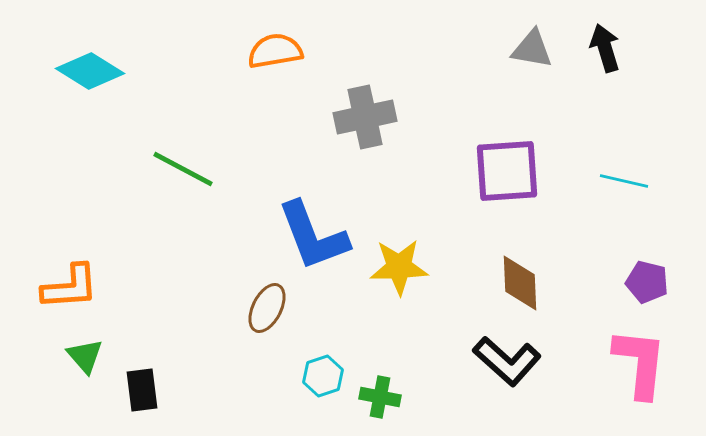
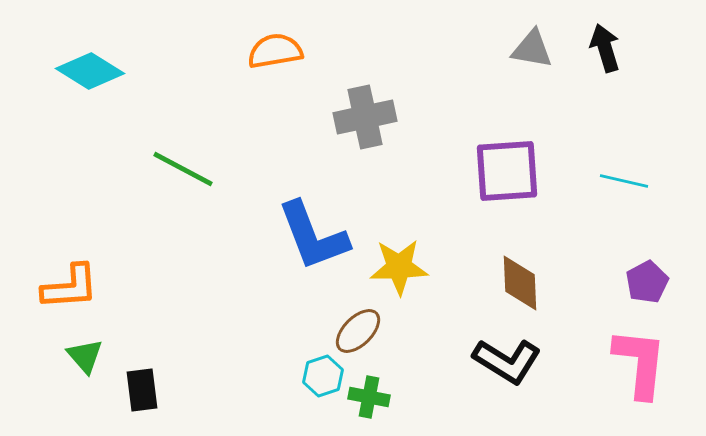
purple pentagon: rotated 30 degrees clockwise
brown ellipse: moved 91 px right, 23 px down; rotated 18 degrees clockwise
black L-shape: rotated 10 degrees counterclockwise
green cross: moved 11 px left
